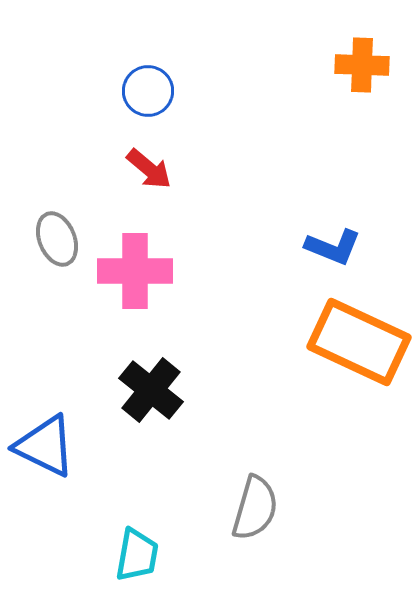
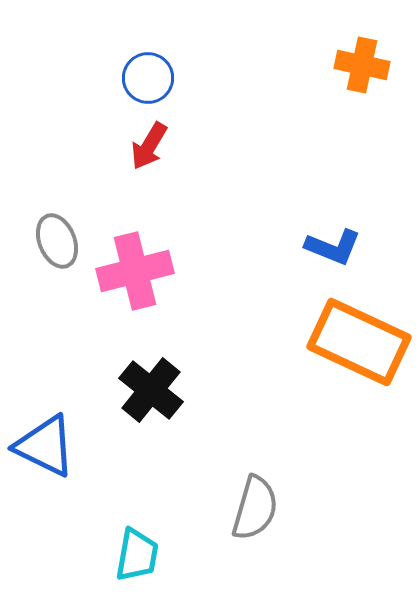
orange cross: rotated 10 degrees clockwise
blue circle: moved 13 px up
red arrow: moved 23 px up; rotated 81 degrees clockwise
gray ellipse: moved 2 px down
pink cross: rotated 14 degrees counterclockwise
